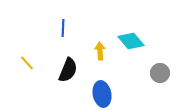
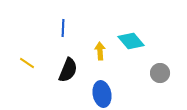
yellow line: rotated 14 degrees counterclockwise
